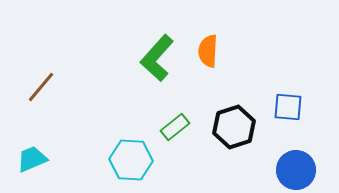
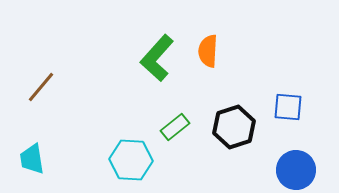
cyan trapezoid: rotated 76 degrees counterclockwise
